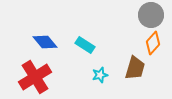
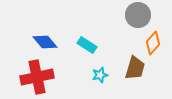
gray circle: moved 13 px left
cyan rectangle: moved 2 px right
red cross: moved 2 px right; rotated 20 degrees clockwise
